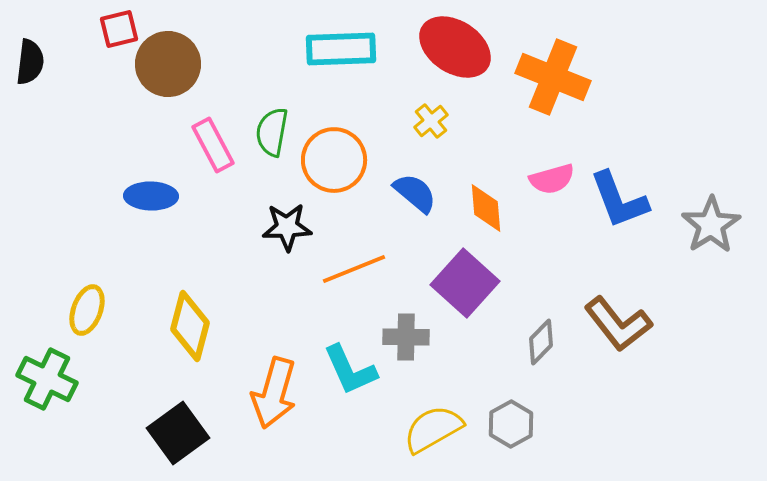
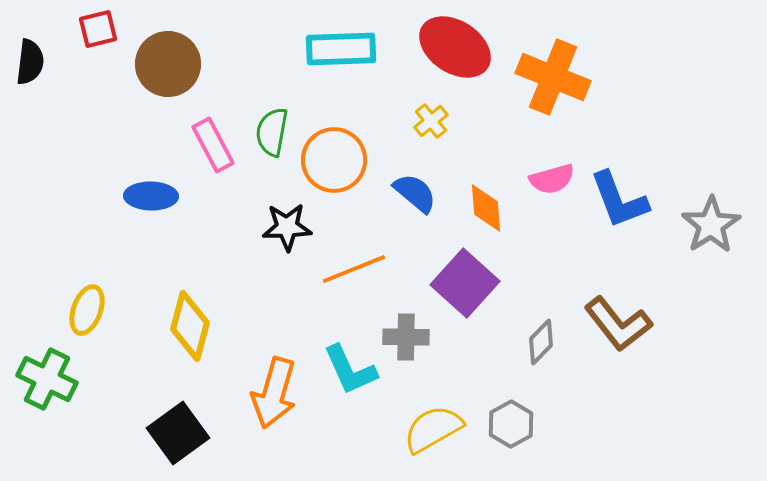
red square: moved 21 px left
